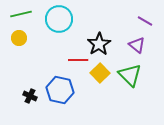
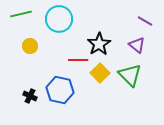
yellow circle: moved 11 px right, 8 px down
